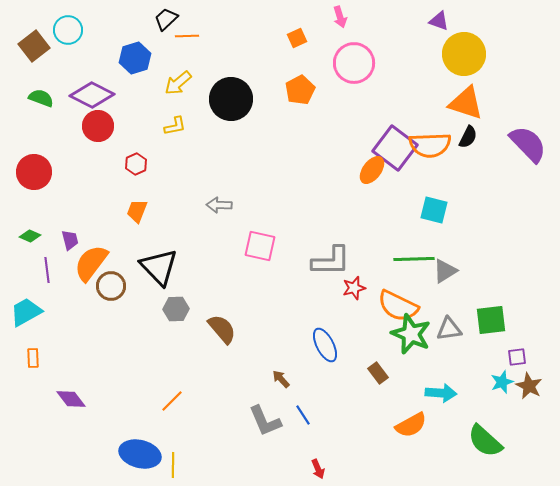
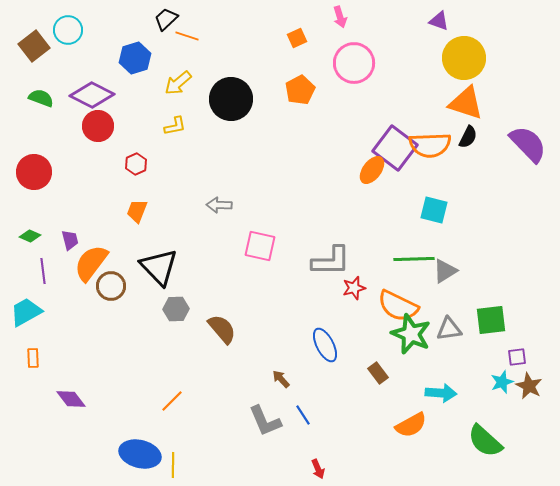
orange line at (187, 36): rotated 20 degrees clockwise
yellow circle at (464, 54): moved 4 px down
purple line at (47, 270): moved 4 px left, 1 px down
